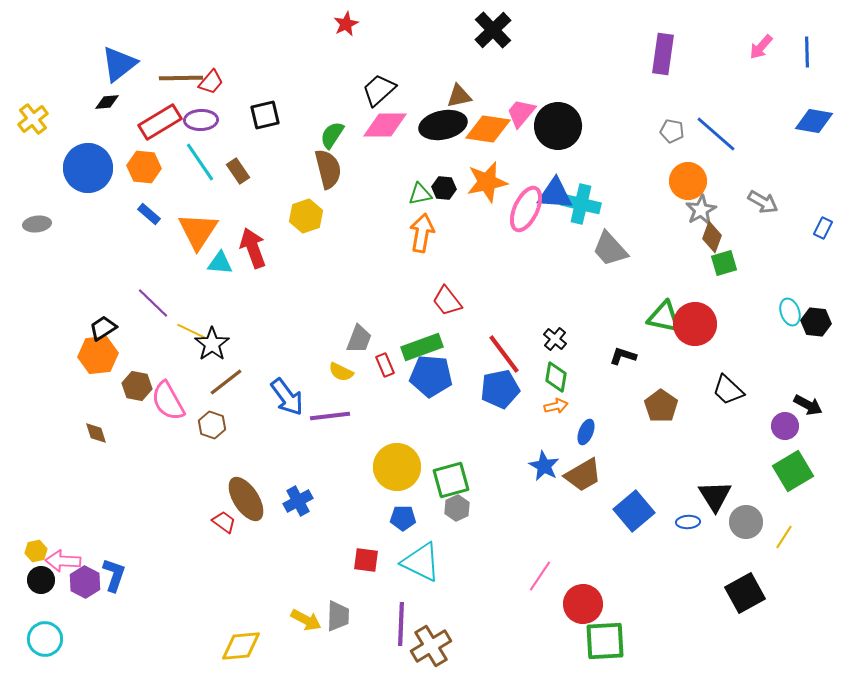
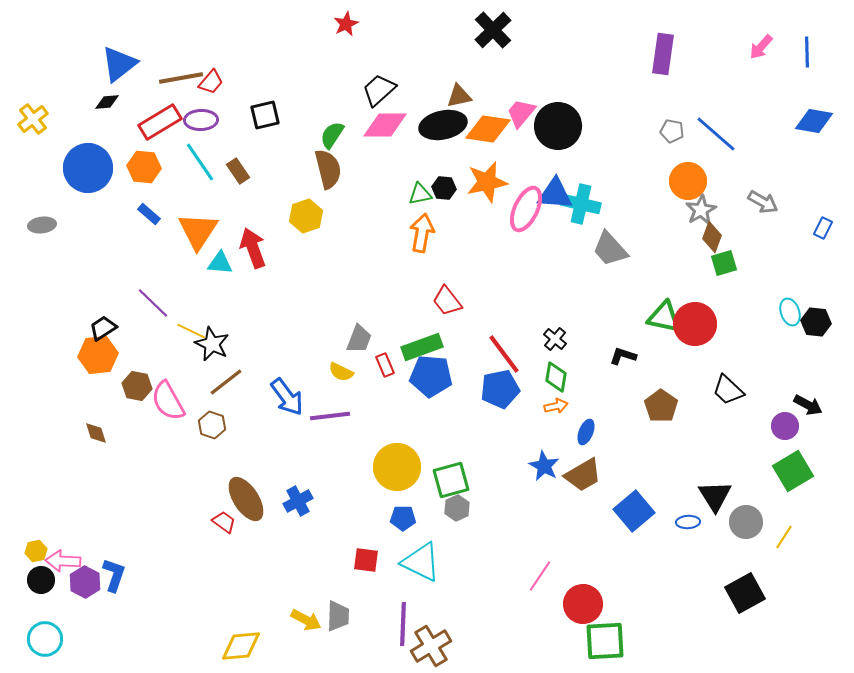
brown line at (181, 78): rotated 9 degrees counterclockwise
gray ellipse at (37, 224): moved 5 px right, 1 px down
black star at (212, 344): rotated 12 degrees counterclockwise
purple line at (401, 624): moved 2 px right
